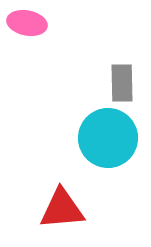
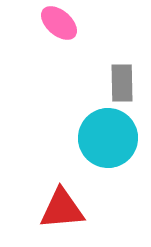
pink ellipse: moved 32 px right; rotated 30 degrees clockwise
